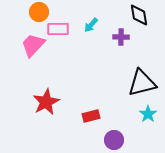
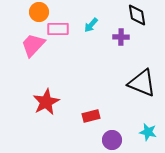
black diamond: moved 2 px left
black triangle: rotated 36 degrees clockwise
cyan star: moved 18 px down; rotated 24 degrees counterclockwise
purple circle: moved 2 px left
